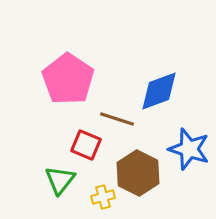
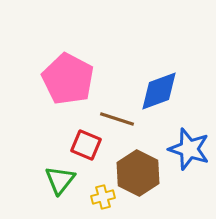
pink pentagon: rotated 6 degrees counterclockwise
